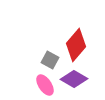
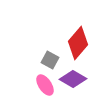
red diamond: moved 2 px right, 2 px up
purple diamond: moved 1 px left
